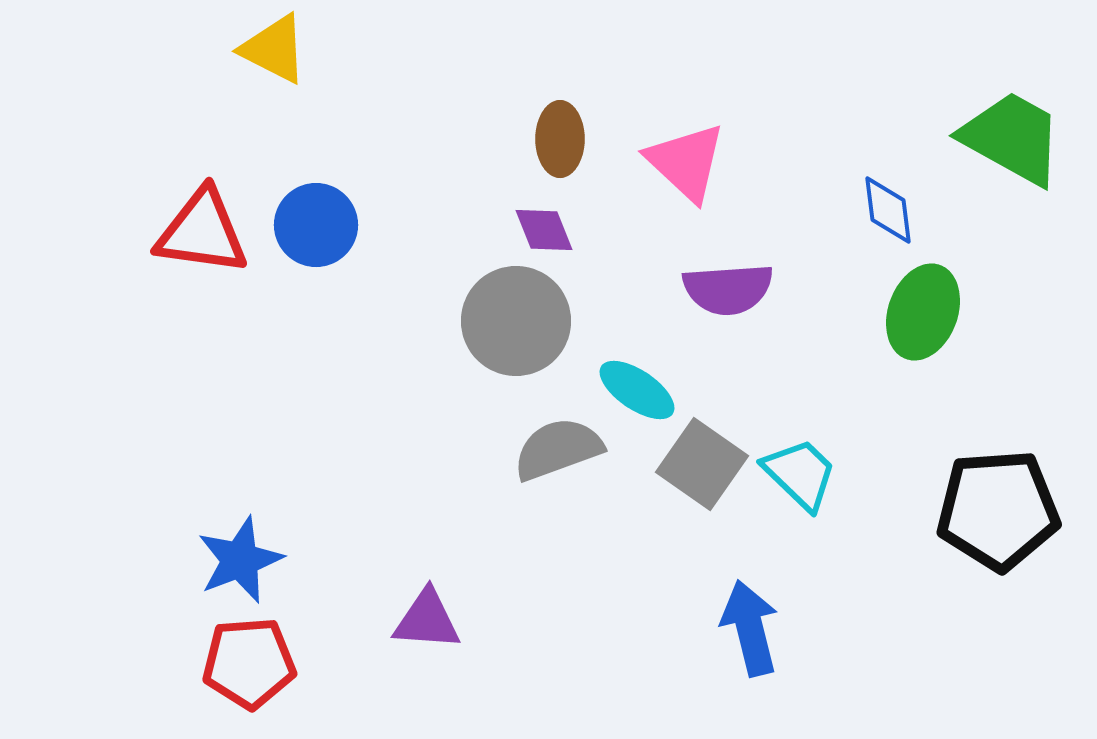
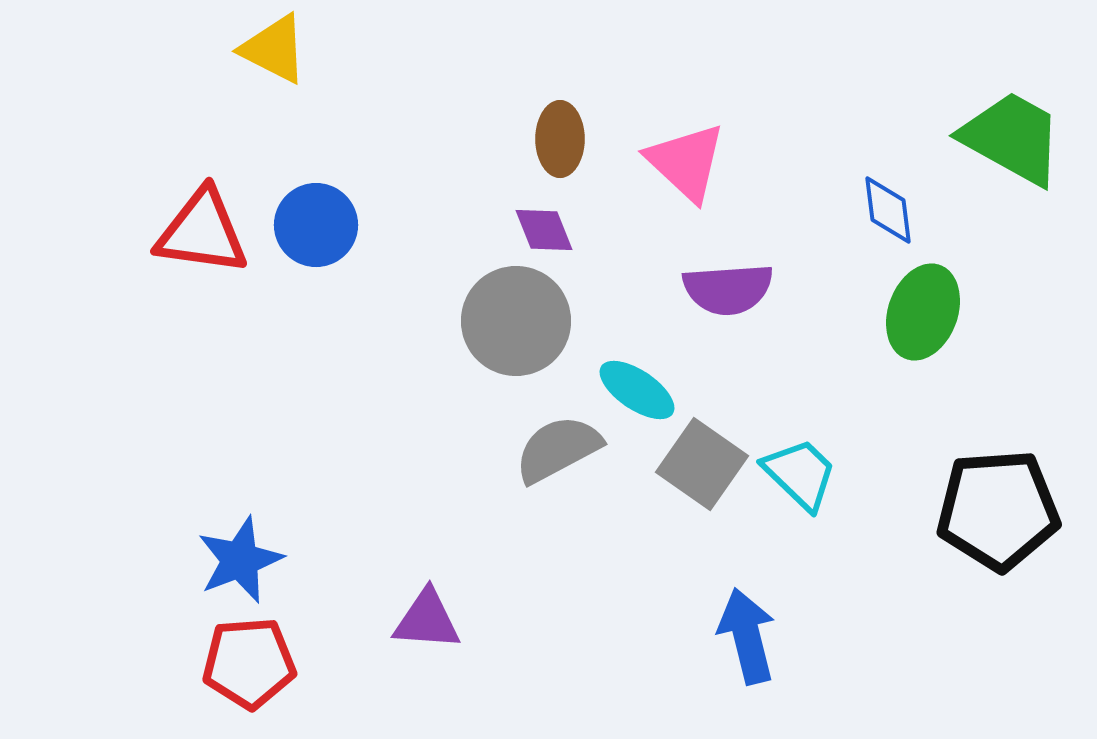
gray semicircle: rotated 8 degrees counterclockwise
blue arrow: moved 3 px left, 8 px down
